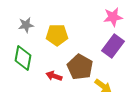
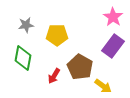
pink star: rotated 30 degrees counterclockwise
red arrow: rotated 77 degrees counterclockwise
